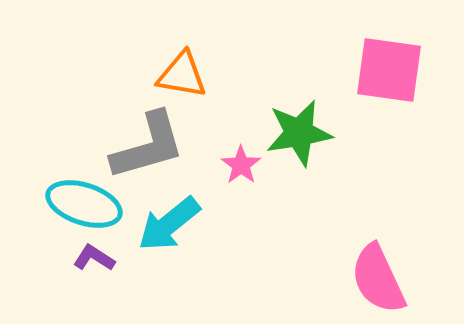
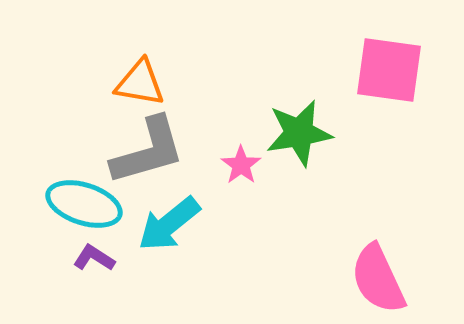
orange triangle: moved 42 px left, 8 px down
gray L-shape: moved 5 px down
